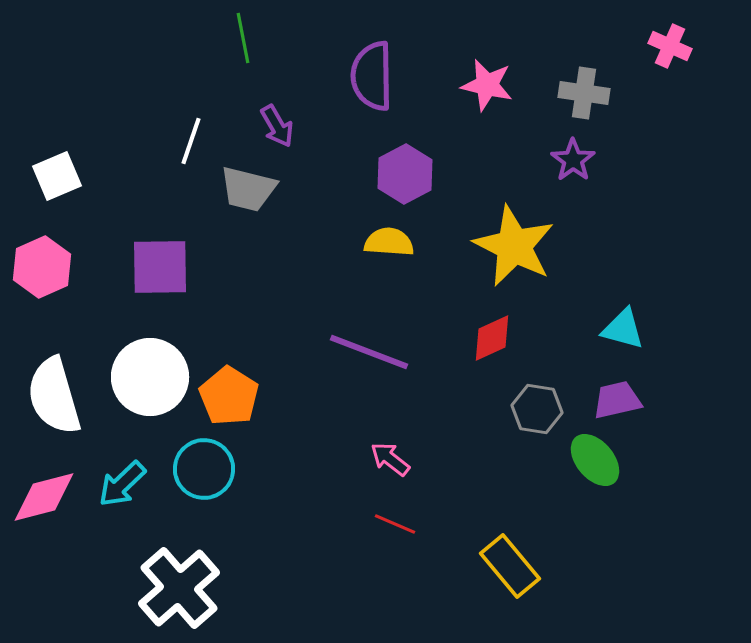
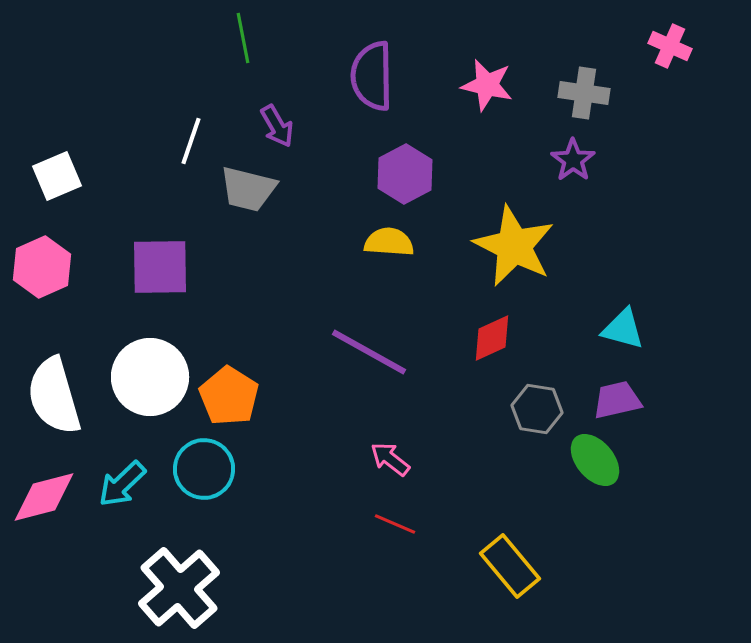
purple line: rotated 8 degrees clockwise
